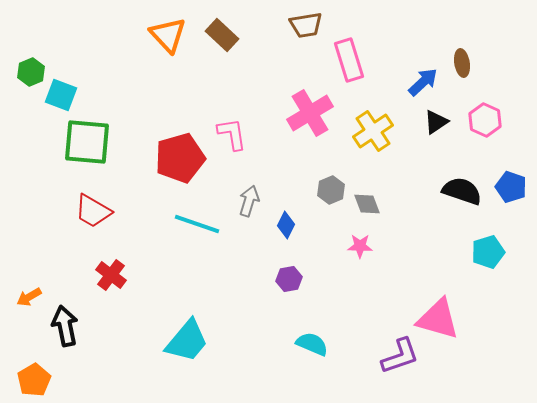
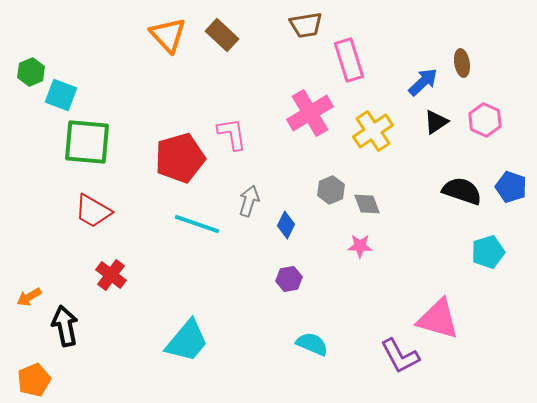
purple L-shape: rotated 81 degrees clockwise
orange pentagon: rotated 8 degrees clockwise
